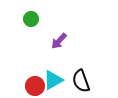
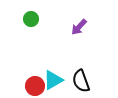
purple arrow: moved 20 px right, 14 px up
